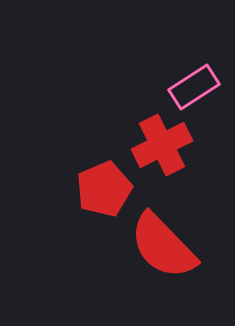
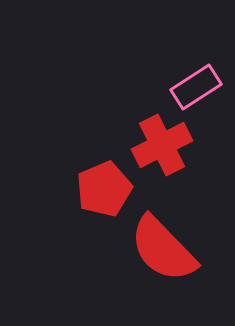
pink rectangle: moved 2 px right
red semicircle: moved 3 px down
